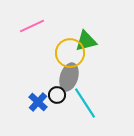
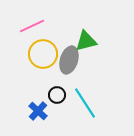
yellow circle: moved 27 px left, 1 px down
gray ellipse: moved 17 px up
blue cross: moved 9 px down
